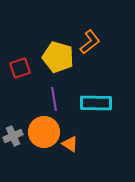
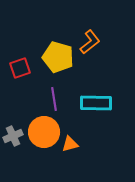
orange triangle: rotated 48 degrees counterclockwise
